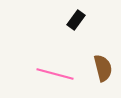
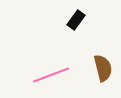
pink line: moved 4 px left, 1 px down; rotated 36 degrees counterclockwise
